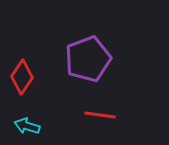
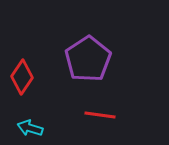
purple pentagon: rotated 12 degrees counterclockwise
cyan arrow: moved 3 px right, 2 px down
